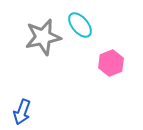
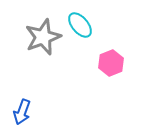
gray star: rotated 9 degrees counterclockwise
